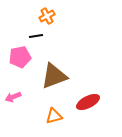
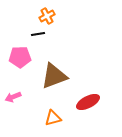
black line: moved 2 px right, 2 px up
pink pentagon: rotated 10 degrees clockwise
orange triangle: moved 1 px left, 2 px down
